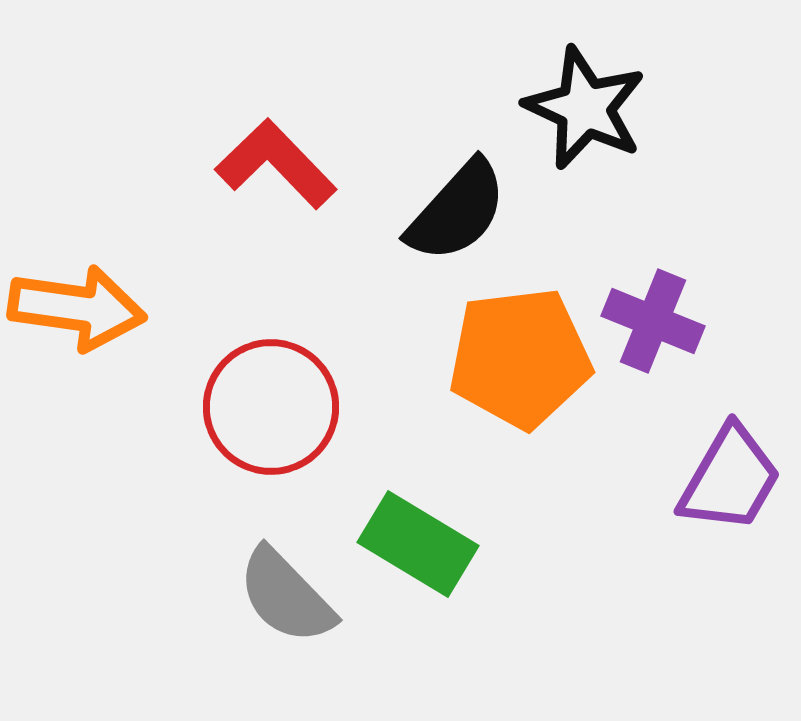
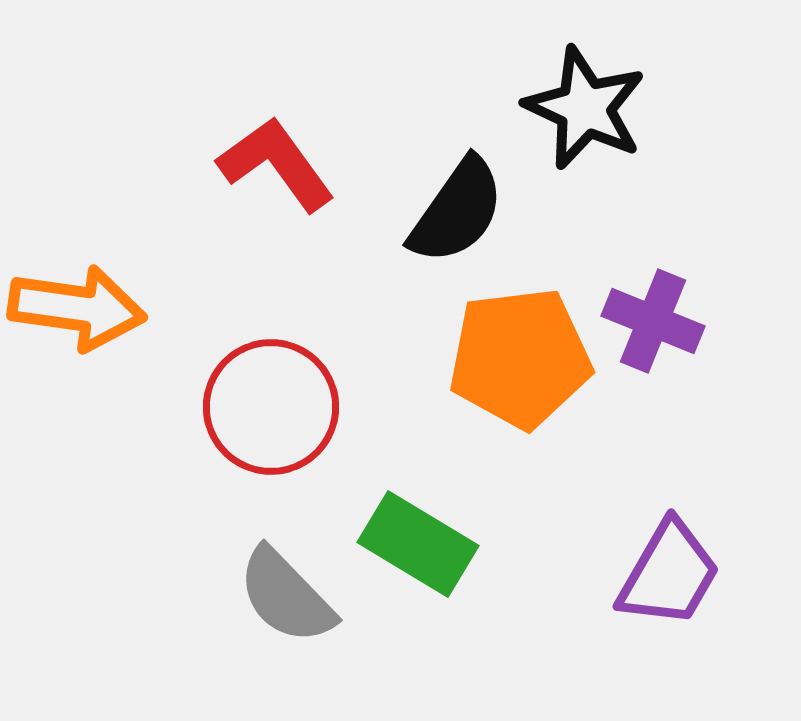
red L-shape: rotated 8 degrees clockwise
black semicircle: rotated 7 degrees counterclockwise
purple trapezoid: moved 61 px left, 95 px down
